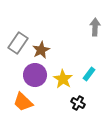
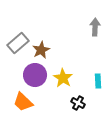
gray rectangle: rotated 15 degrees clockwise
cyan rectangle: moved 9 px right, 7 px down; rotated 40 degrees counterclockwise
yellow star: moved 1 px up
